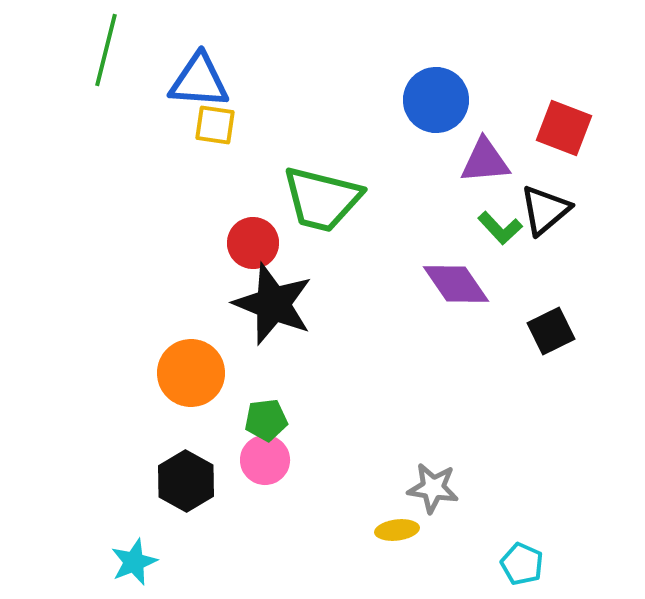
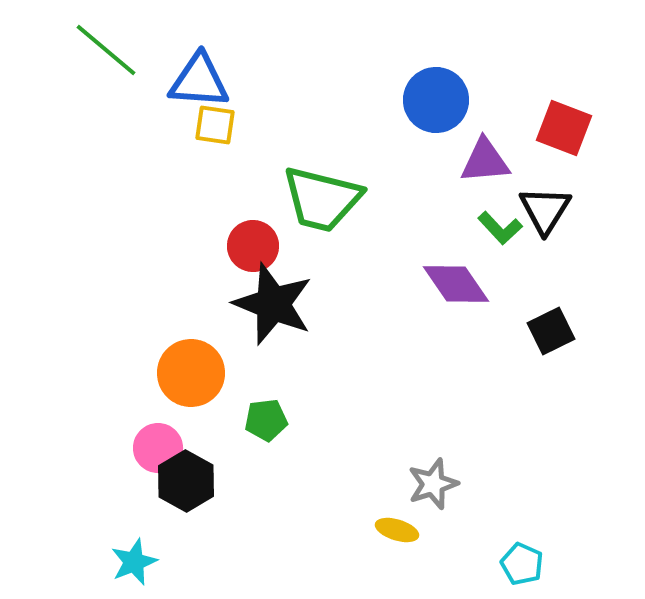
green line: rotated 64 degrees counterclockwise
black triangle: rotated 18 degrees counterclockwise
red circle: moved 3 px down
pink circle: moved 107 px left, 12 px up
gray star: moved 4 px up; rotated 27 degrees counterclockwise
yellow ellipse: rotated 24 degrees clockwise
